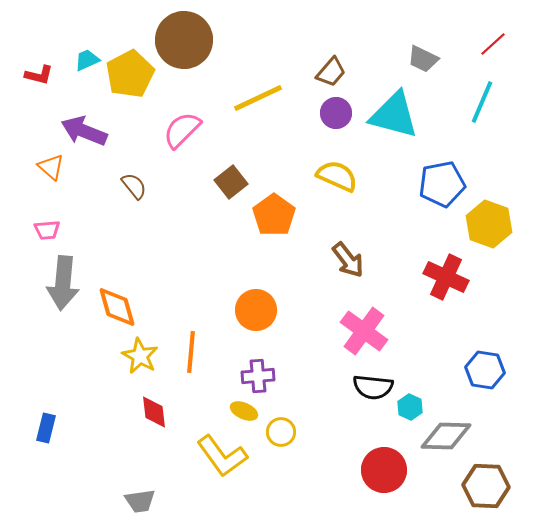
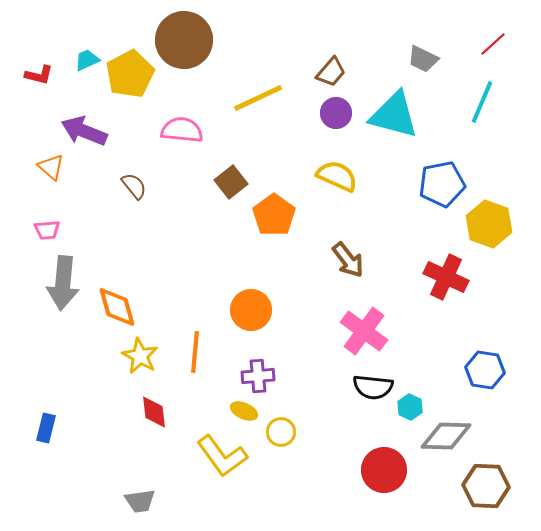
pink semicircle at (182, 130): rotated 51 degrees clockwise
orange circle at (256, 310): moved 5 px left
orange line at (191, 352): moved 4 px right
